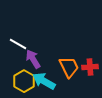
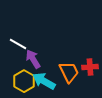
orange trapezoid: moved 5 px down
